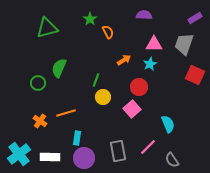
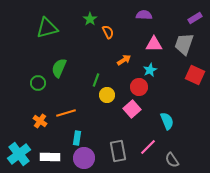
cyan star: moved 6 px down
yellow circle: moved 4 px right, 2 px up
cyan semicircle: moved 1 px left, 3 px up
